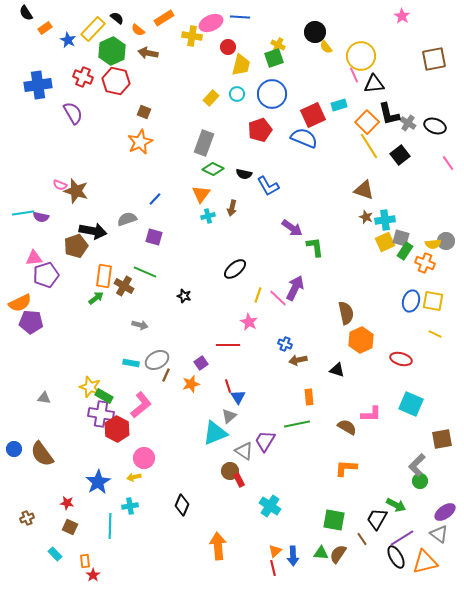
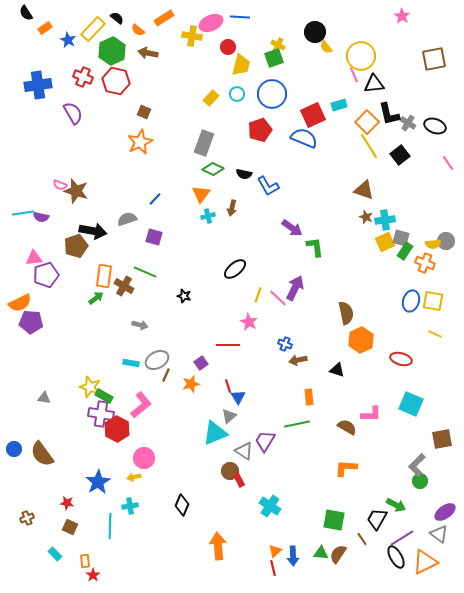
orange triangle at (425, 562): rotated 12 degrees counterclockwise
